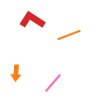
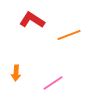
pink line: rotated 15 degrees clockwise
